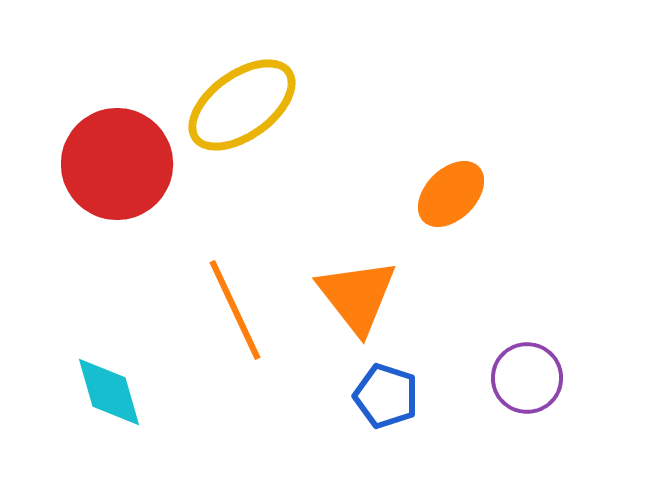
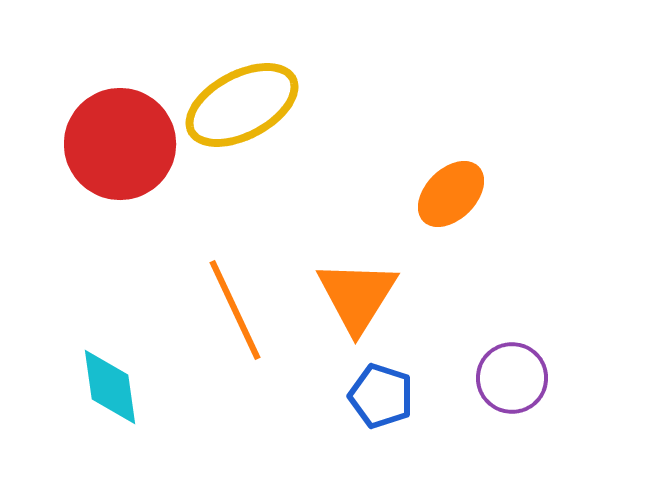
yellow ellipse: rotated 8 degrees clockwise
red circle: moved 3 px right, 20 px up
orange triangle: rotated 10 degrees clockwise
purple circle: moved 15 px left
cyan diamond: moved 1 px right, 5 px up; rotated 8 degrees clockwise
blue pentagon: moved 5 px left
